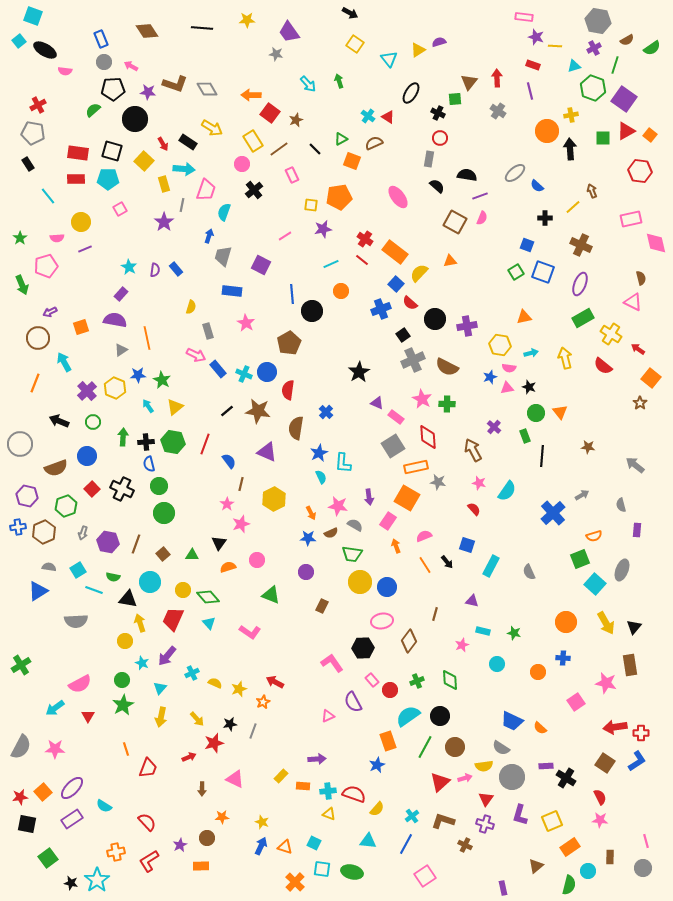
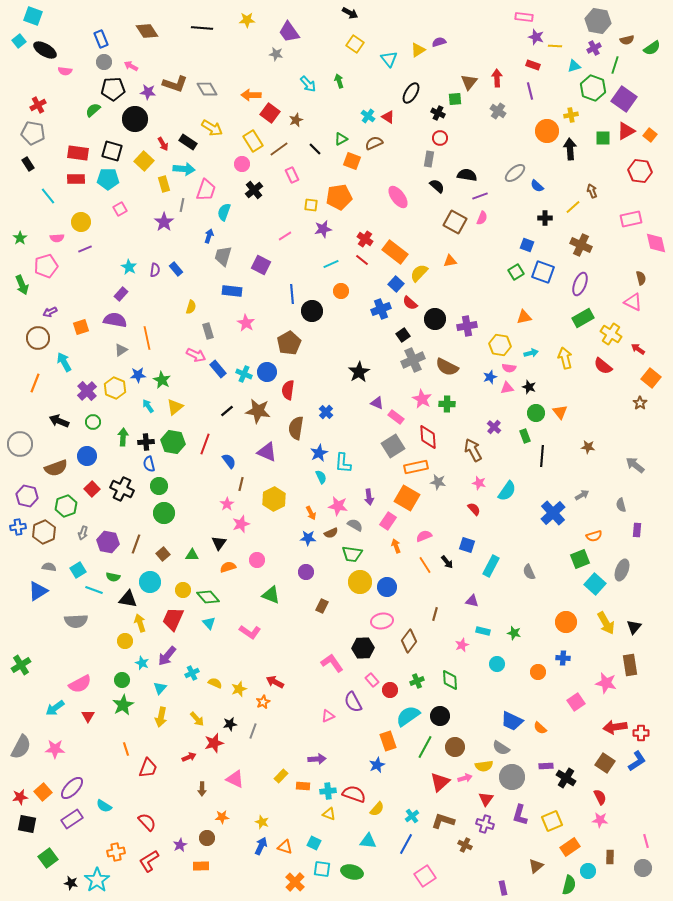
brown semicircle at (627, 40): rotated 16 degrees clockwise
